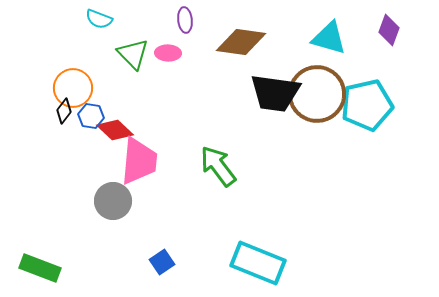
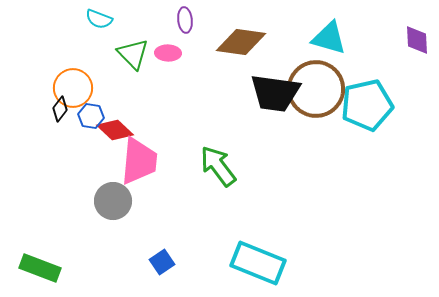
purple diamond: moved 28 px right, 10 px down; rotated 24 degrees counterclockwise
brown circle: moved 1 px left, 5 px up
black diamond: moved 4 px left, 2 px up
